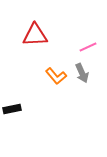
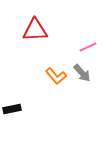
red triangle: moved 5 px up
gray arrow: rotated 18 degrees counterclockwise
